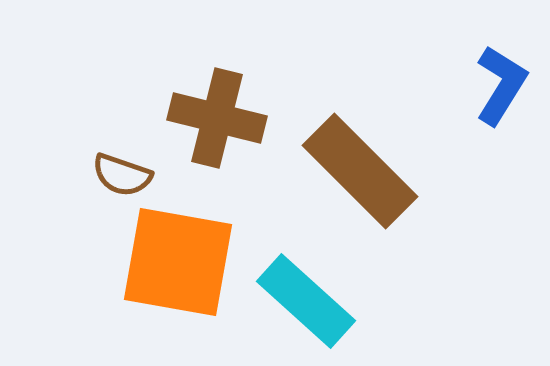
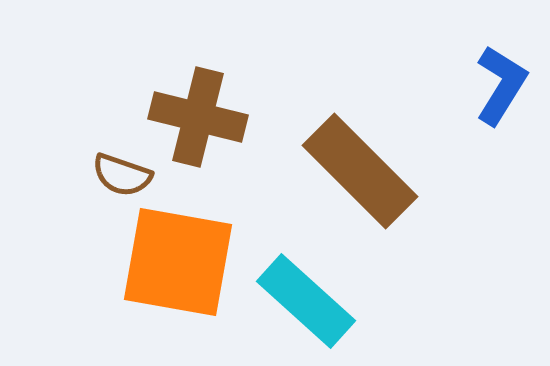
brown cross: moved 19 px left, 1 px up
